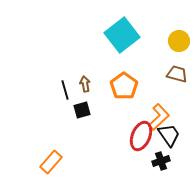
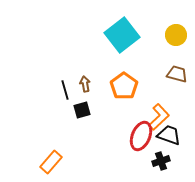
yellow circle: moved 3 px left, 6 px up
black trapezoid: rotated 35 degrees counterclockwise
